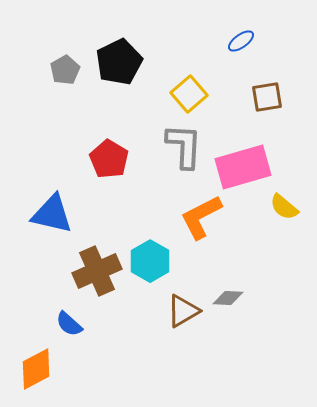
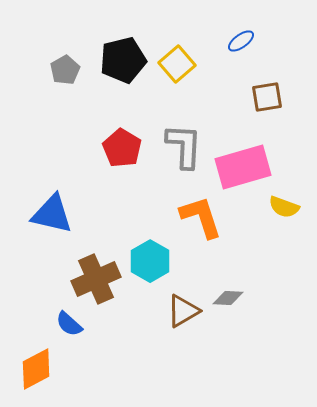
black pentagon: moved 4 px right, 2 px up; rotated 12 degrees clockwise
yellow square: moved 12 px left, 30 px up
red pentagon: moved 13 px right, 11 px up
yellow semicircle: rotated 20 degrees counterclockwise
orange L-shape: rotated 99 degrees clockwise
brown cross: moved 1 px left, 8 px down
